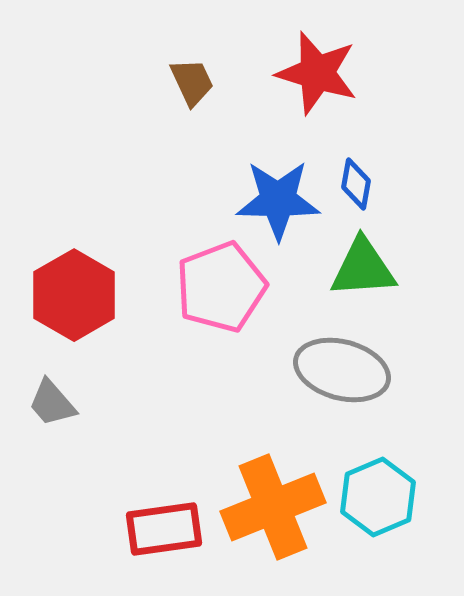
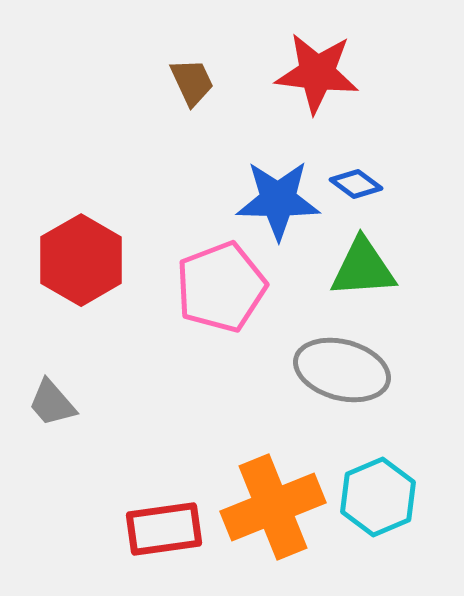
red star: rotated 10 degrees counterclockwise
blue diamond: rotated 63 degrees counterclockwise
red hexagon: moved 7 px right, 35 px up
